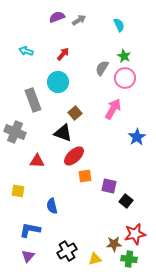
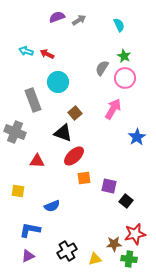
red arrow: moved 16 px left; rotated 104 degrees counterclockwise
orange square: moved 1 px left, 2 px down
blue semicircle: rotated 98 degrees counterclockwise
purple triangle: rotated 24 degrees clockwise
